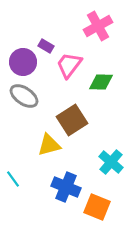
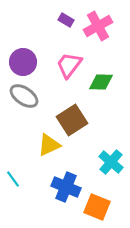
purple rectangle: moved 20 px right, 26 px up
yellow triangle: rotated 10 degrees counterclockwise
